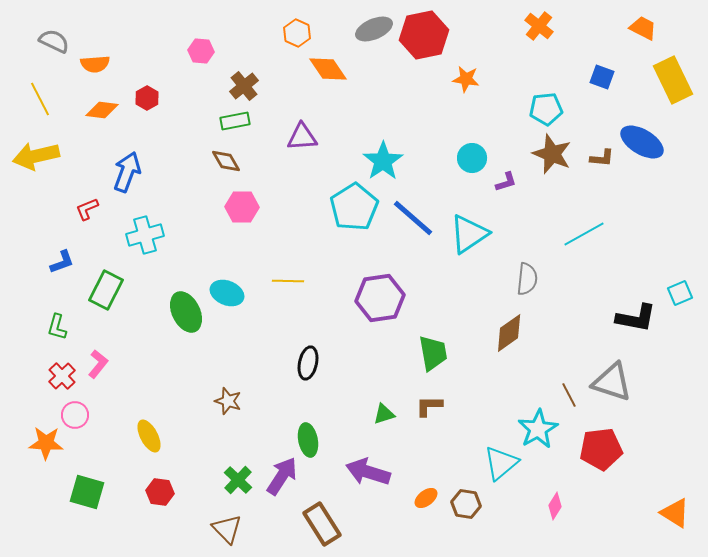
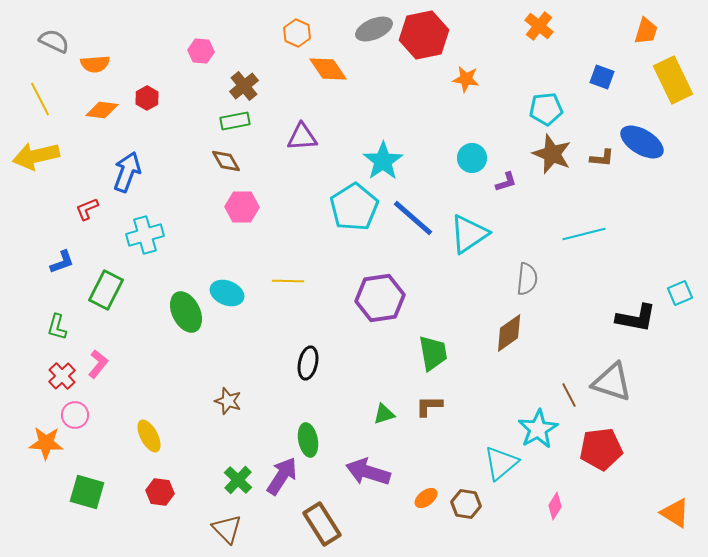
orange trapezoid at (643, 28): moved 3 px right, 3 px down; rotated 80 degrees clockwise
cyan line at (584, 234): rotated 15 degrees clockwise
